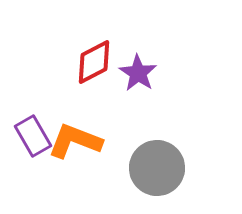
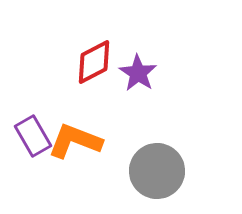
gray circle: moved 3 px down
